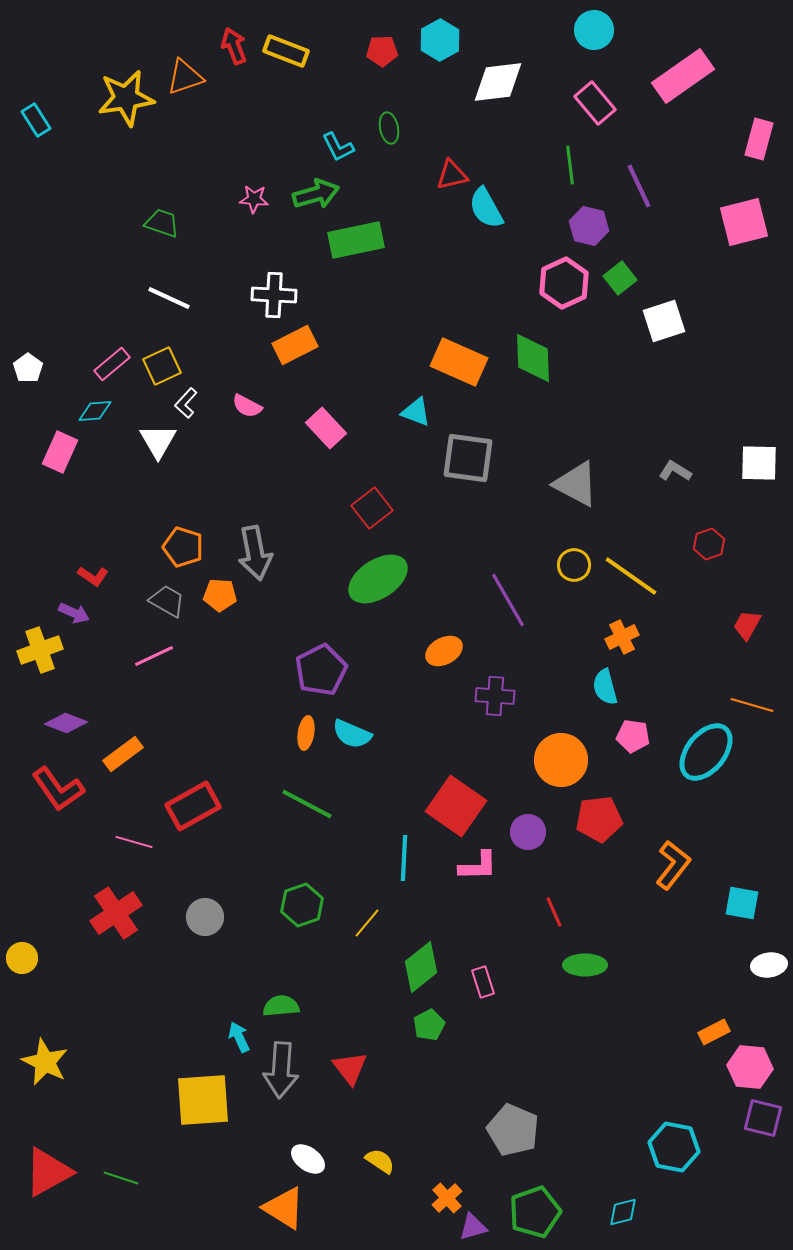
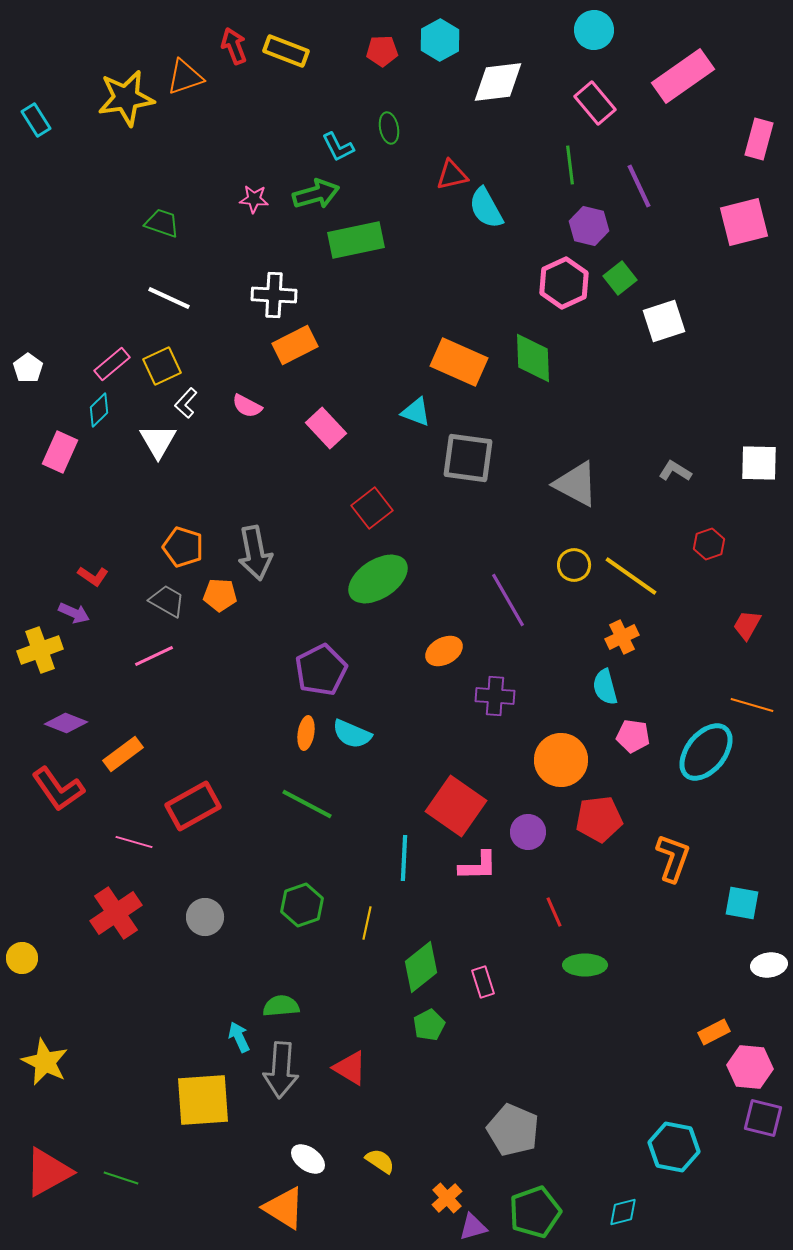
cyan diamond at (95, 411): moved 4 px right, 1 px up; rotated 40 degrees counterclockwise
orange L-shape at (673, 865): moved 7 px up; rotated 18 degrees counterclockwise
yellow line at (367, 923): rotated 28 degrees counterclockwise
red triangle at (350, 1068): rotated 21 degrees counterclockwise
